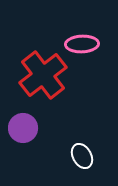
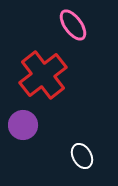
pink ellipse: moved 9 px left, 19 px up; rotated 56 degrees clockwise
purple circle: moved 3 px up
